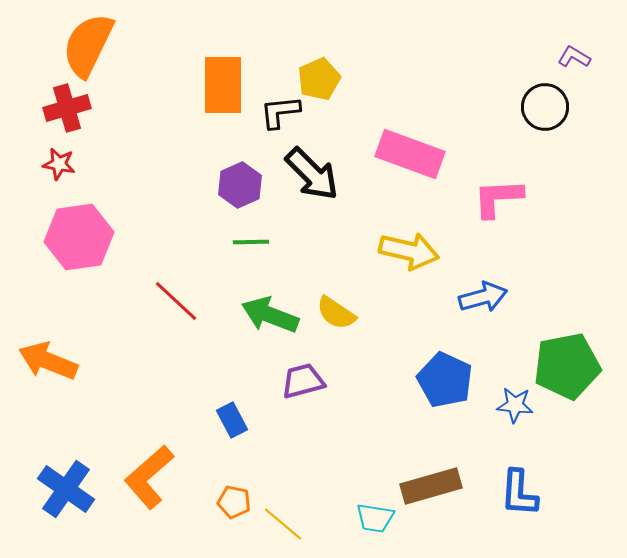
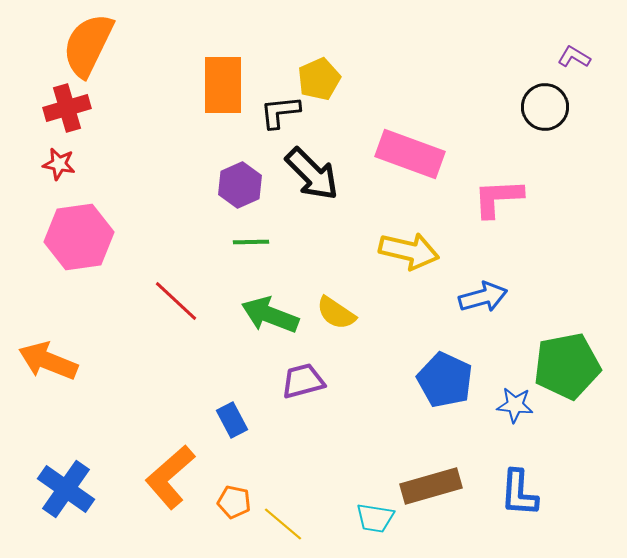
orange L-shape: moved 21 px right
